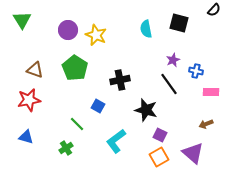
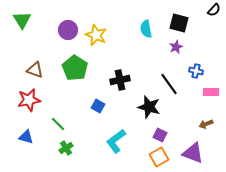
purple star: moved 3 px right, 13 px up
black star: moved 3 px right, 3 px up
green line: moved 19 px left
purple triangle: rotated 20 degrees counterclockwise
